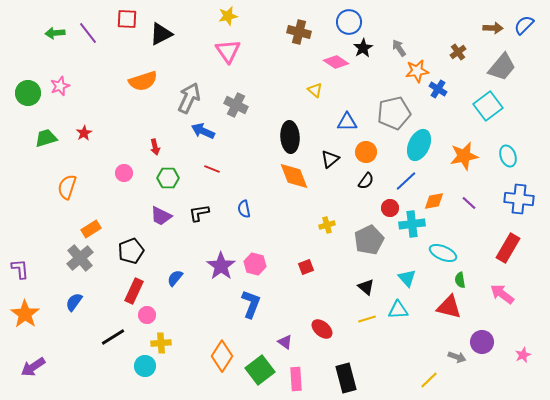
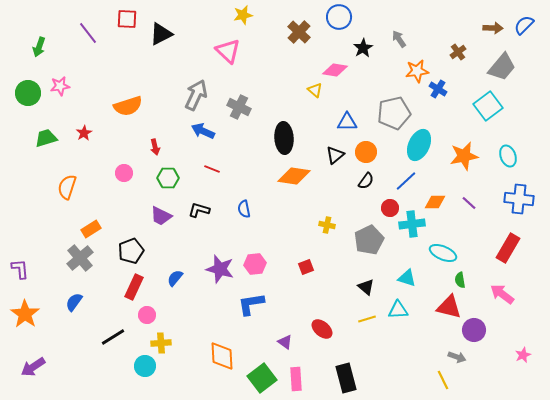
yellow star at (228, 16): moved 15 px right, 1 px up
blue circle at (349, 22): moved 10 px left, 5 px up
brown cross at (299, 32): rotated 30 degrees clockwise
green arrow at (55, 33): moved 16 px left, 14 px down; rotated 66 degrees counterclockwise
gray arrow at (399, 48): moved 9 px up
pink triangle at (228, 51): rotated 12 degrees counterclockwise
pink diamond at (336, 62): moved 1 px left, 8 px down; rotated 25 degrees counterclockwise
orange semicircle at (143, 81): moved 15 px left, 25 px down
pink star at (60, 86): rotated 12 degrees clockwise
gray arrow at (189, 98): moved 7 px right, 3 px up
gray cross at (236, 105): moved 3 px right, 2 px down
black ellipse at (290, 137): moved 6 px left, 1 px down
black triangle at (330, 159): moved 5 px right, 4 px up
orange diamond at (294, 176): rotated 60 degrees counterclockwise
orange diamond at (434, 201): moved 1 px right, 1 px down; rotated 10 degrees clockwise
black L-shape at (199, 213): moved 3 px up; rotated 25 degrees clockwise
yellow cross at (327, 225): rotated 28 degrees clockwise
pink hexagon at (255, 264): rotated 20 degrees counterclockwise
purple star at (221, 266): moved 1 px left, 3 px down; rotated 20 degrees counterclockwise
cyan triangle at (407, 278): rotated 30 degrees counterclockwise
red rectangle at (134, 291): moved 4 px up
blue L-shape at (251, 304): rotated 120 degrees counterclockwise
purple circle at (482, 342): moved 8 px left, 12 px up
orange diamond at (222, 356): rotated 36 degrees counterclockwise
green square at (260, 370): moved 2 px right, 8 px down
yellow line at (429, 380): moved 14 px right; rotated 72 degrees counterclockwise
